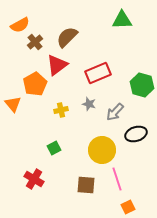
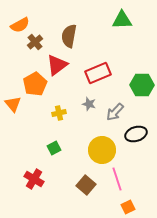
brown semicircle: moved 2 px right, 1 px up; rotated 35 degrees counterclockwise
green hexagon: rotated 15 degrees counterclockwise
yellow cross: moved 2 px left, 3 px down
brown square: rotated 36 degrees clockwise
